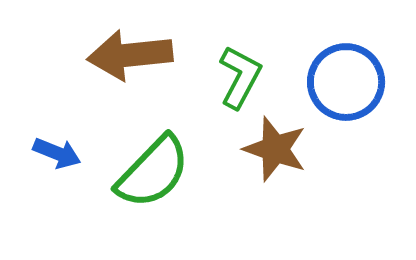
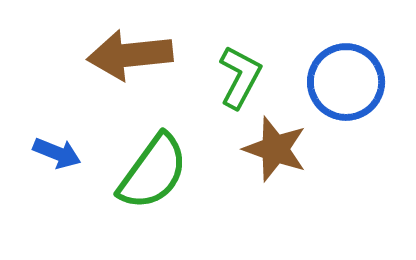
green semicircle: rotated 8 degrees counterclockwise
